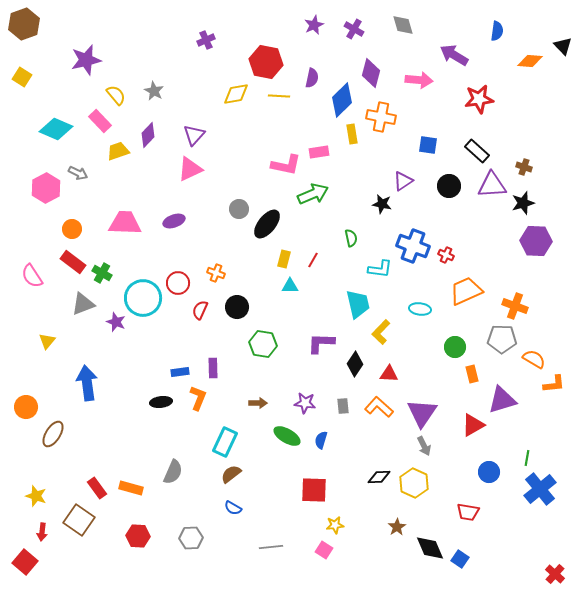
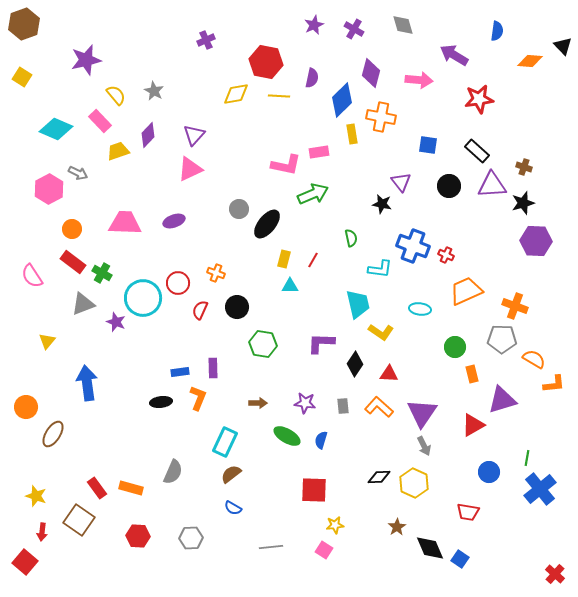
purple triangle at (403, 181): moved 2 px left, 1 px down; rotated 35 degrees counterclockwise
pink hexagon at (46, 188): moved 3 px right, 1 px down
yellow L-shape at (381, 332): rotated 100 degrees counterclockwise
